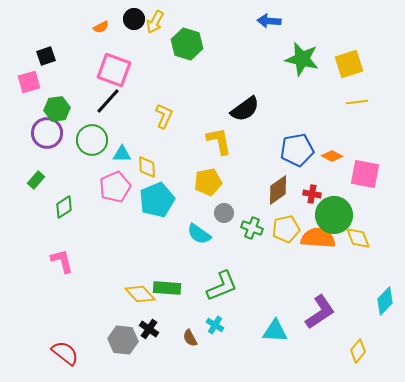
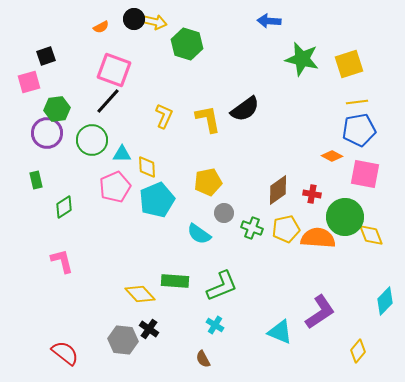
yellow arrow at (155, 22): rotated 105 degrees counterclockwise
yellow L-shape at (219, 141): moved 11 px left, 22 px up
blue pentagon at (297, 150): moved 62 px right, 20 px up
green rectangle at (36, 180): rotated 54 degrees counterclockwise
green circle at (334, 215): moved 11 px right, 2 px down
yellow diamond at (358, 238): moved 13 px right, 3 px up
green rectangle at (167, 288): moved 8 px right, 7 px up
cyan triangle at (275, 331): moved 5 px right, 1 px down; rotated 20 degrees clockwise
brown semicircle at (190, 338): moved 13 px right, 21 px down
